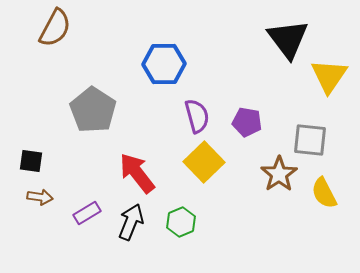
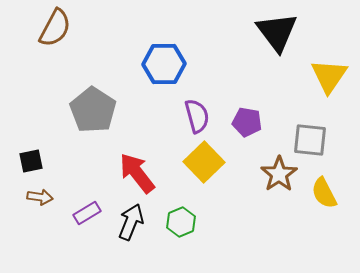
black triangle: moved 11 px left, 7 px up
black square: rotated 20 degrees counterclockwise
